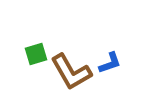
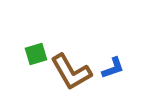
blue L-shape: moved 3 px right, 5 px down
